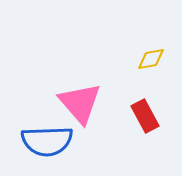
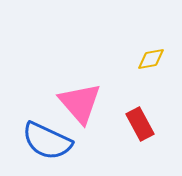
red rectangle: moved 5 px left, 8 px down
blue semicircle: rotated 27 degrees clockwise
